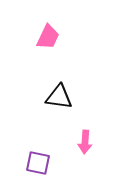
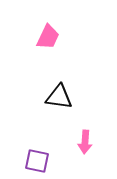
purple square: moved 1 px left, 2 px up
